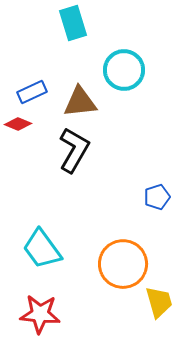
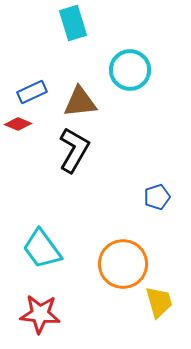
cyan circle: moved 6 px right
